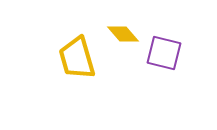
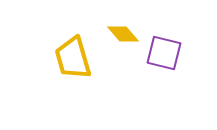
yellow trapezoid: moved 4 px left
